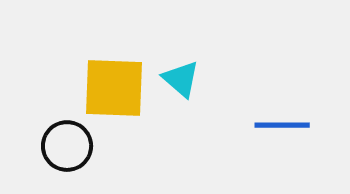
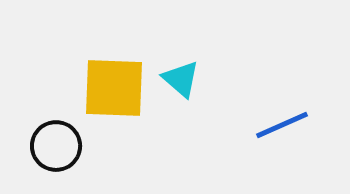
blue line: rotated 24 degrees counterclockwise
black circle: moved 11 px left
